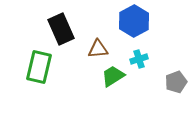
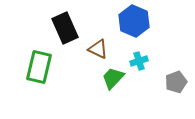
blue hexagon: rotated 8 degrees counterclockwise
black rectangle: moved 4 px right, 1 px up
brown triangle: rotated 30 degrees clockwise
cyan cross: moved 2 px down
green trapezoid: moved 2 px down; rotated 15 degrees counterclockwise
